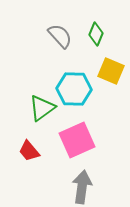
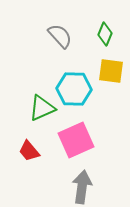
green diamond: moved 9 px right
yellow square: rotated 16 degrees counterclockwise
green triangle: rotated 12 degrees clockwise
pink square: moved 1 px left
